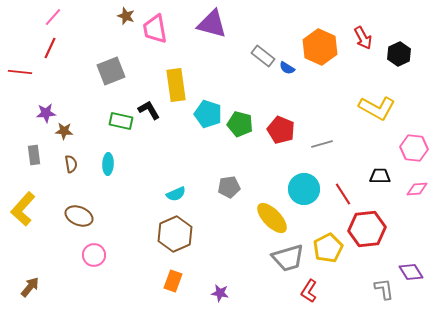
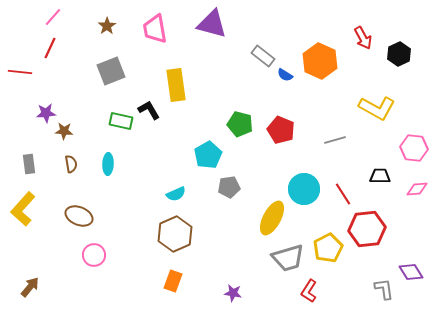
brown star at (126, 16): moved 19 px left, 10 px down; rotated 18 degrees clockwise
orange hexagon at (320, 47): moved 14 px down
blue semicircle at (287, 68): moved 2 px left, 7 px down
cyan pentagon at (208, 114): moved 41 px down; rotated 24 degrees clockwise
gray line at (322, 144): moved 13 px right, 4 px up
gray rectangle at (34, 155): moved 5 px left, 9 px down
yellow ellipse at (272, 218): rotated 72 degrees clockwise
purple star at (220, 293): moved 13 px right
